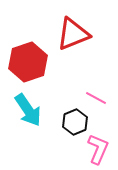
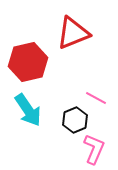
red triangle: moved 1 px up
red hexagon: rotated 6 degrees clockwise
black hexagon: moved 2 px up
pink L-shape: moved 4 px left
